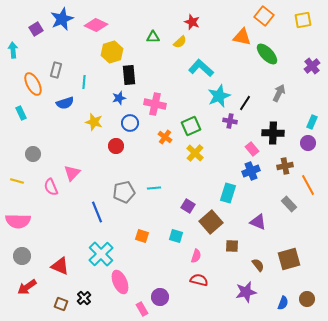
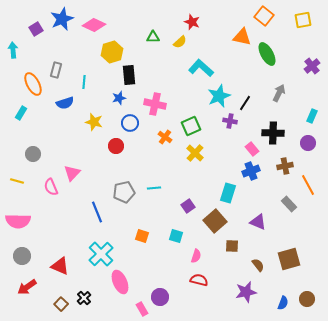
pink diamond at (96, 25): moved 2 px left
green ellipse at (267, 54): rotated 15 degrees clockwise
cyan rectangle at (21, 113): rotated 56 degrees clockwise
cyan rectangle at (312, 122): moved 6 px up
purple square at (188, 206): rotated 24 degrees clockwise
brown square at (211, 222): moved 4 px right, 1 px up
brown square at (61, 304): rotated 24 degrees clockwise
